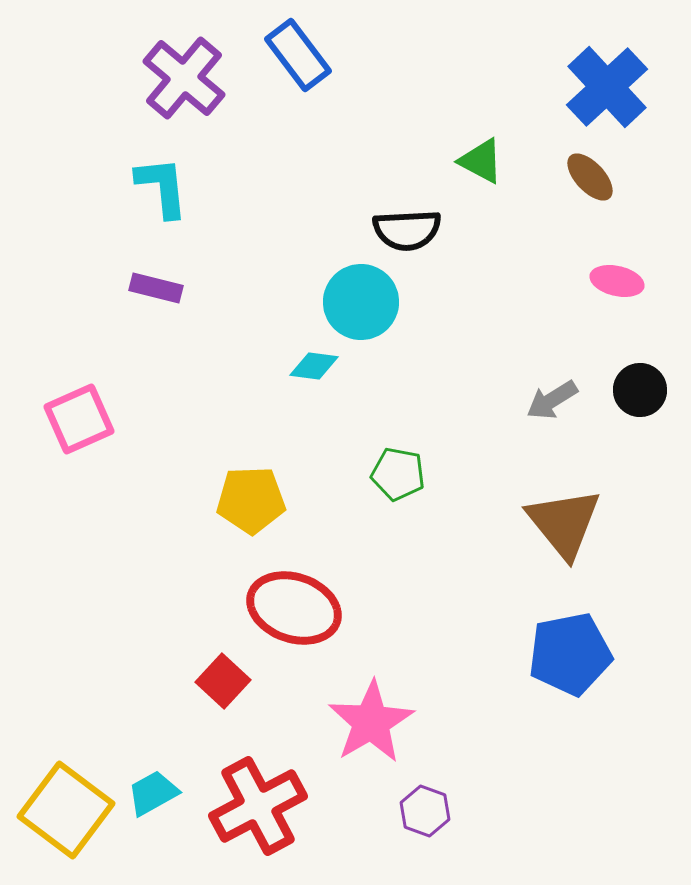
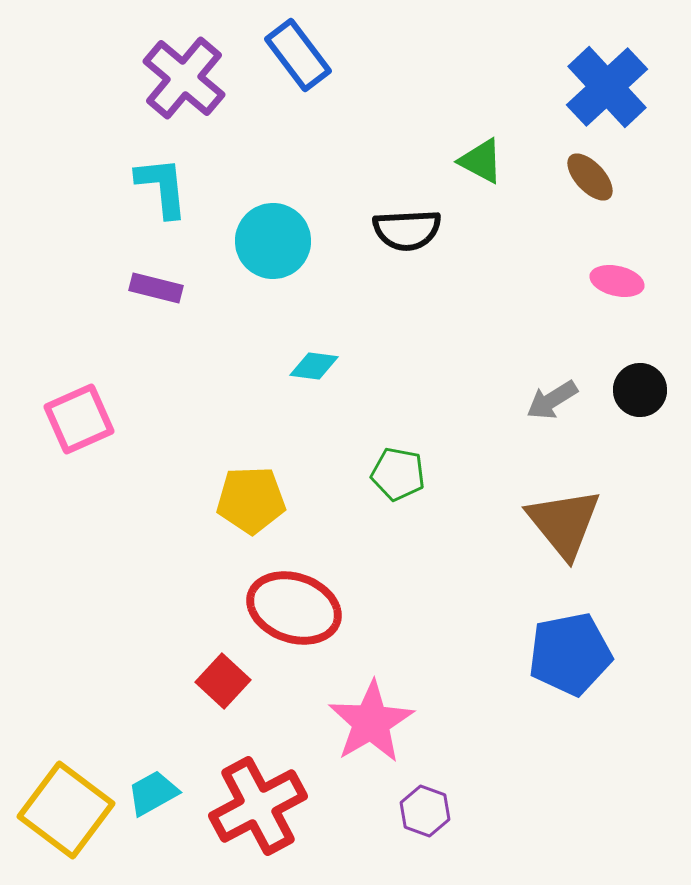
cyan circle: moved 88 px left, 61 px up
